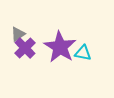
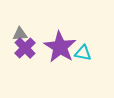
gray triangle: moved 2 px right; rotated 28 degrees clockwise
